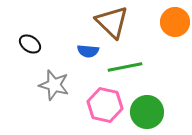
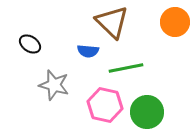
green line: moved 1 px right, 1 px down
